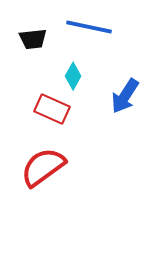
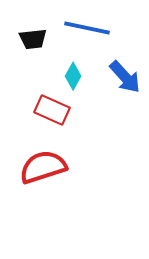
blue line: moved 2 px left, 1 px down
blue arrow: moved 19 px up; rotated 75 degrees counterclockwise
red rectangle: moved 1 px down
red semicircle: rotated 18 degrees clockwise
